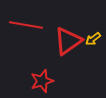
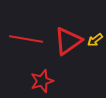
red line: moved 14 px down
yellow arrow: moved 2 px right, 1 px down
